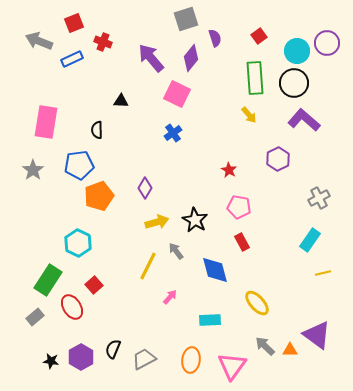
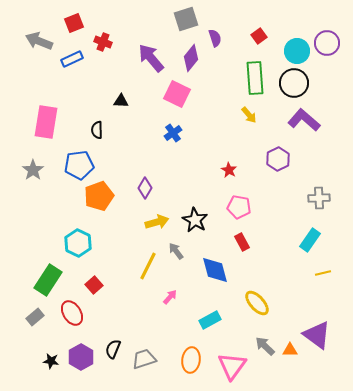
gray cross at (319, 198): rotated 25 degrees clockwise
red ellipse at (72, 307): moved 6 px down
cyan rectangle at (210, 320): rotated 25 degrees counterclockwise
gray trapezoid at (144, 359): rotated 10 degrees clockwise
